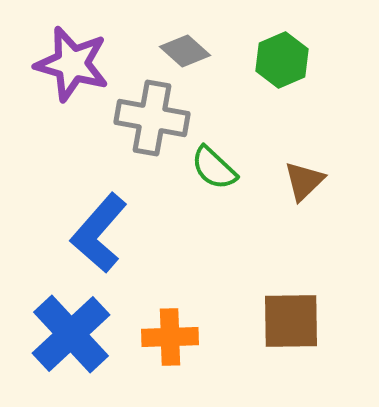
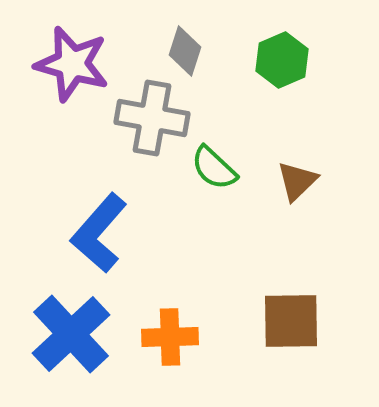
gray diamond: rotated 66 degrees clockwise
brown triangle: moved 7 px left
